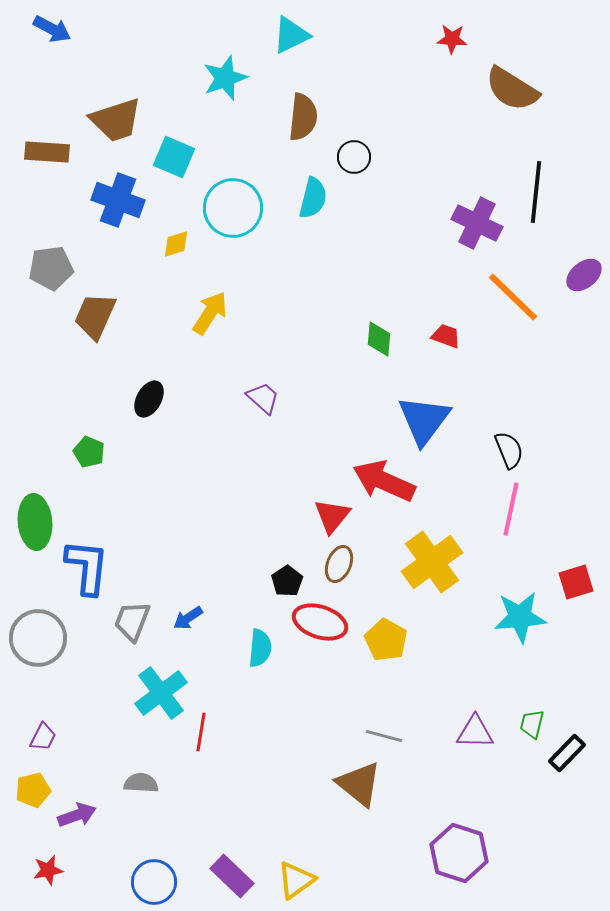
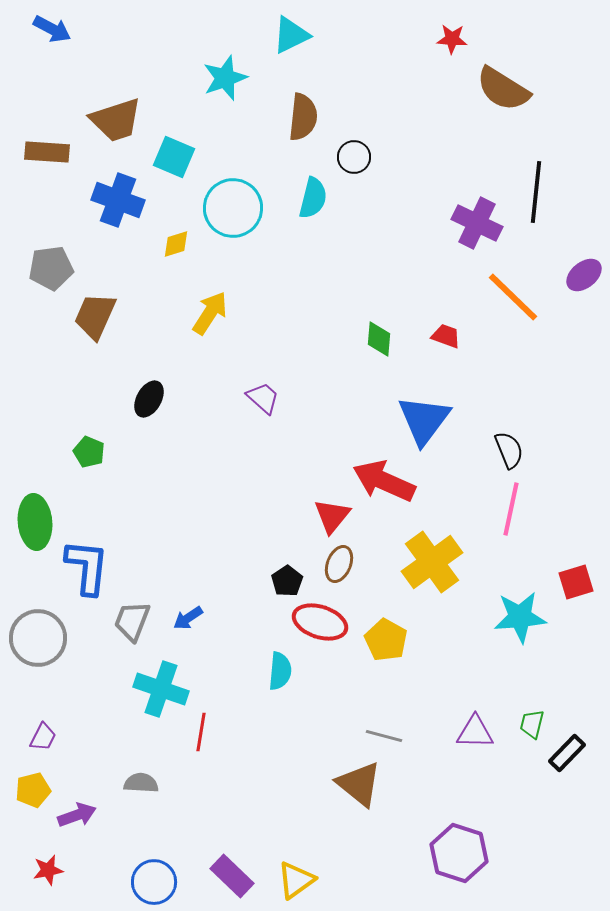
brown semicircle at (512, 89): moved 9 px left
cyan semicircle at (260, 648): moved 20 px right, 23 px down
cyan cross at (161, 693): moved 4 px up; rotated 34 degrees counterclockwise
